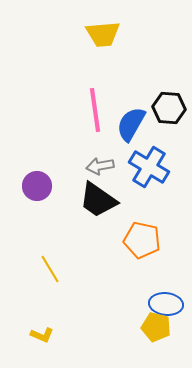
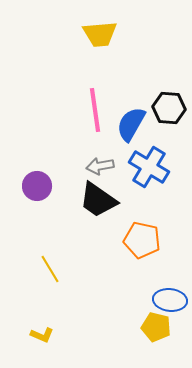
yellow trapezoid: moved 3 px left
blue ellipse: moved 4 px right, 4 px up
